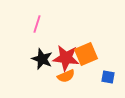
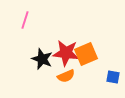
pink line: moved 12 px left, 4 px up
red star: moved 5 px up
blue square: moved 5 px right
